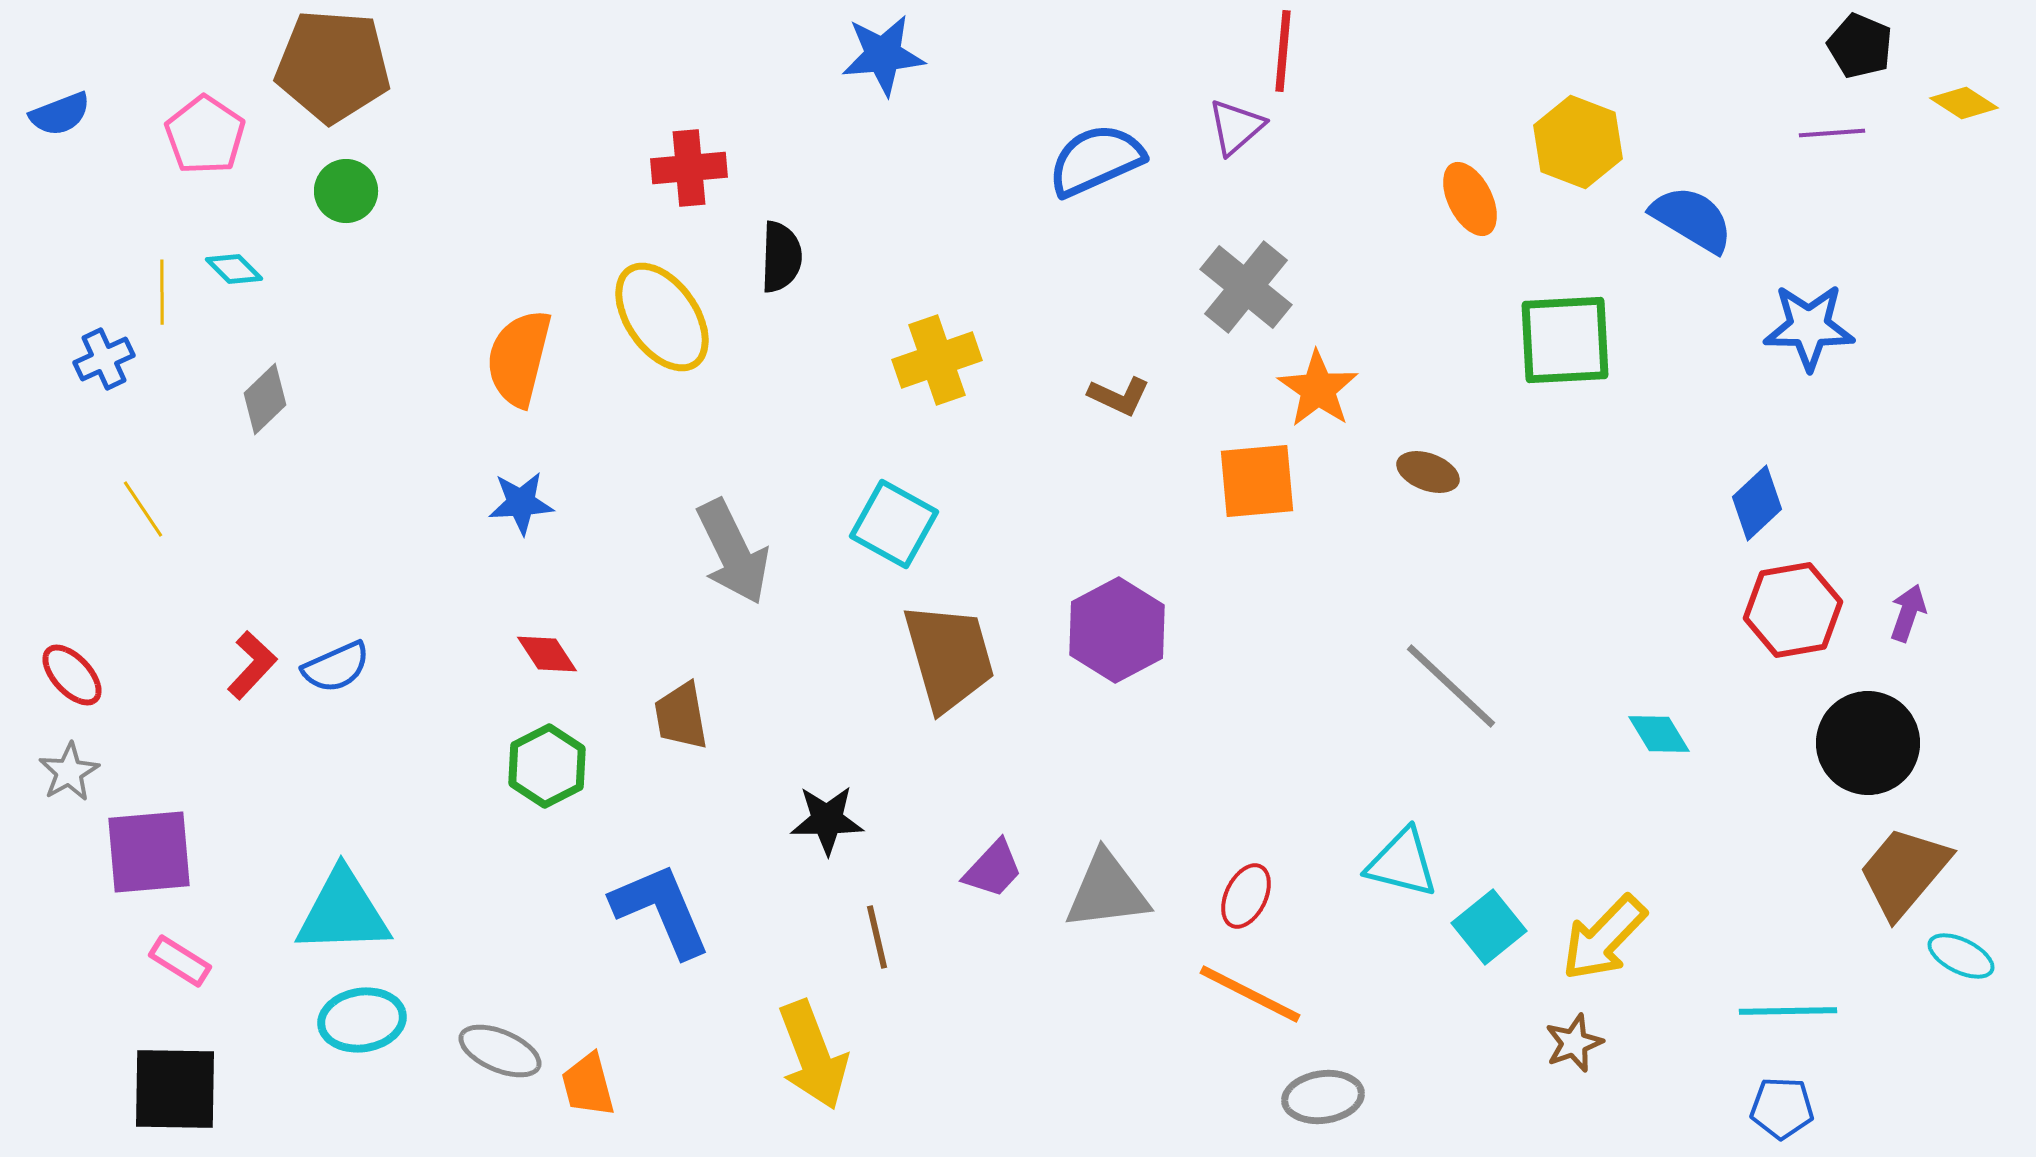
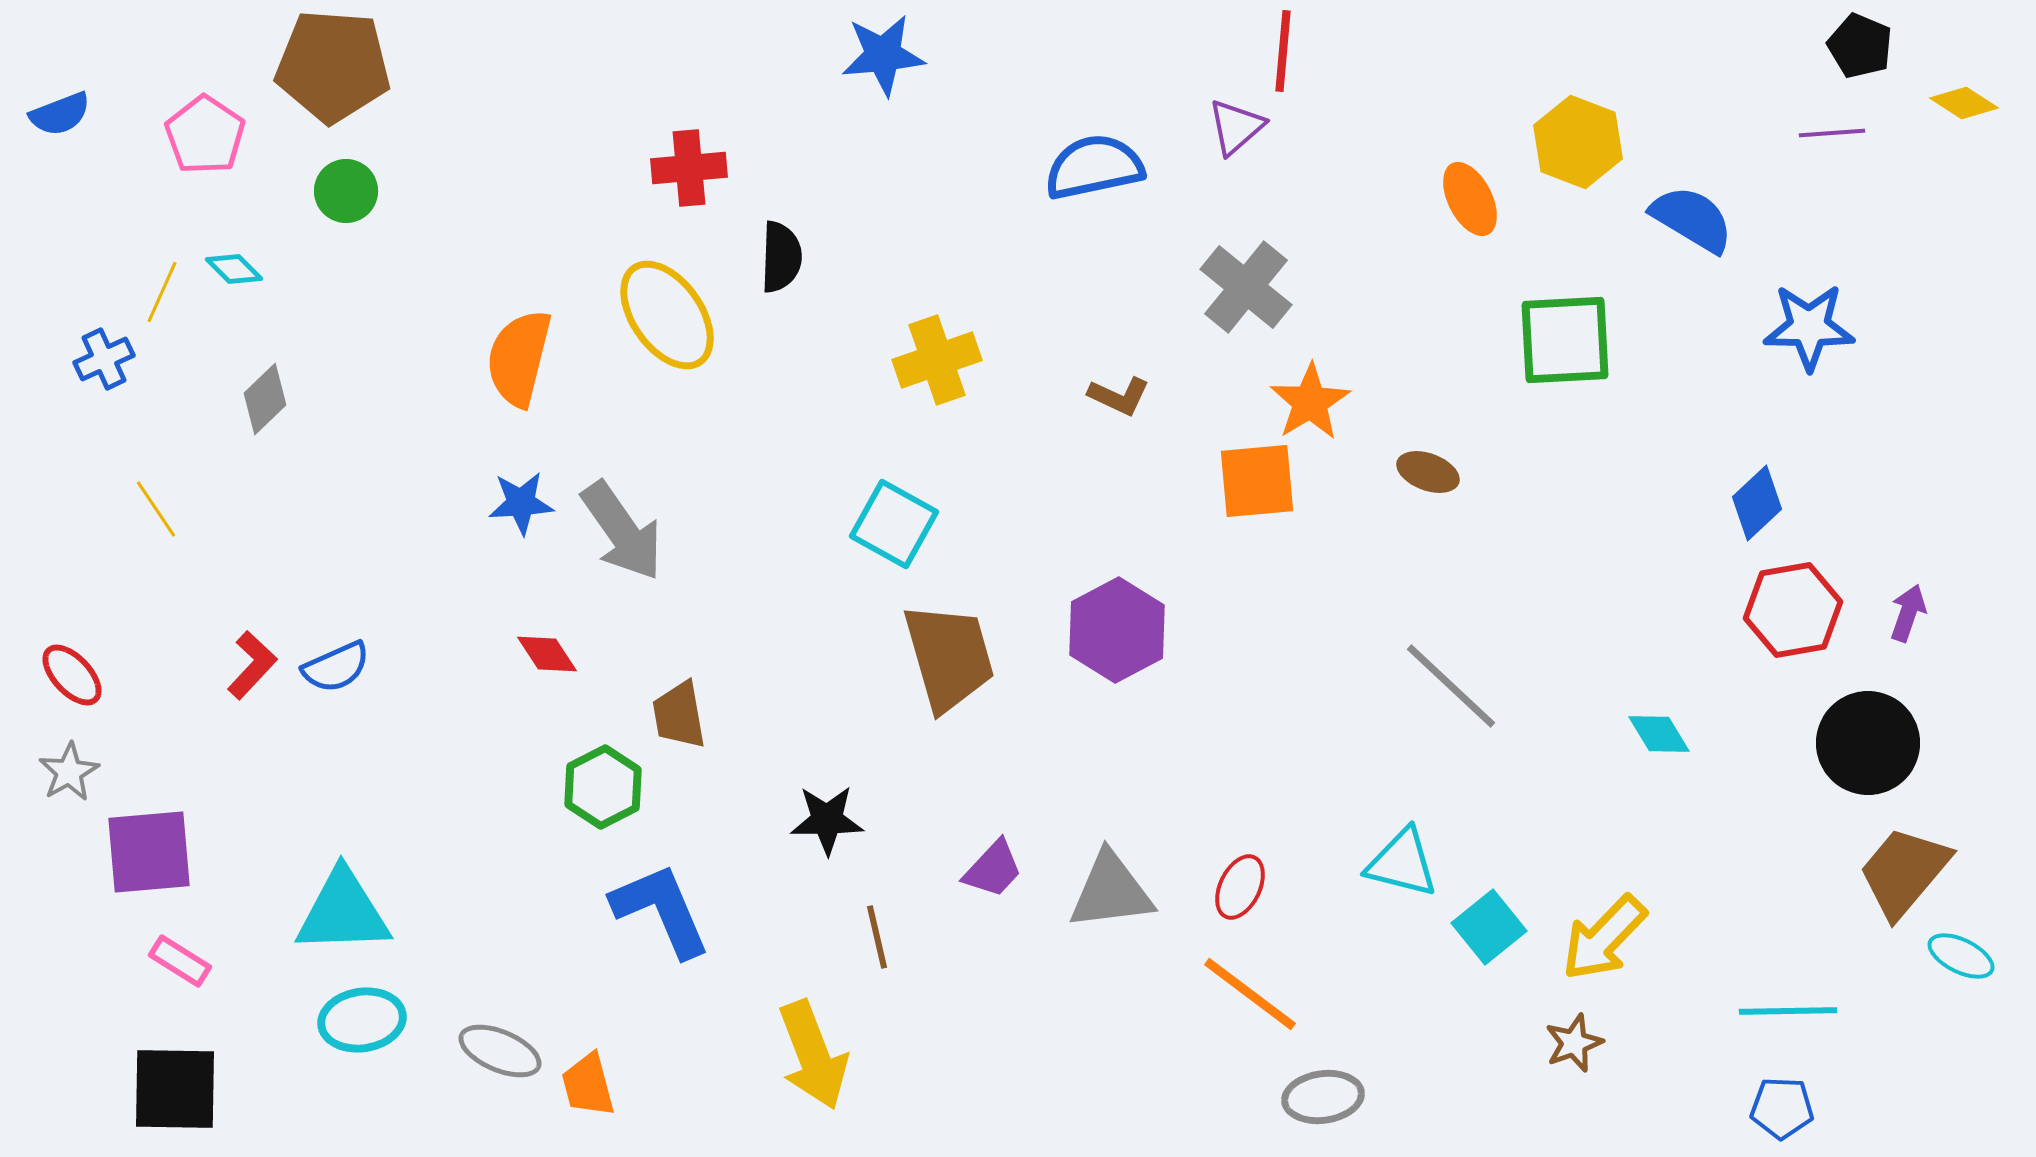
blue semicircle at (1096, 160): moved 2 px left, 7 px down; rotated 12 degrees clockwise
yellow line at (162, 292): rotated 24 degrees clockwise
yellow ellipse at (662, 317): moved 5 px right, 2 px up
orange star at (1318, 389): moved 8 px left, 13 px down; rotated 6 degrees clockwise
yellow line at (143, 509): moved 13 px right
gray arrow at (733, 552): moved 111 px left, 21 px up; rotated 9 degrees counterclockwise
brown trapezoid at (681, 716): moved 2 px left, 1 px up
green hexagon at (547, 766): moved 56 px right, 21 px down
gray triangle at (1107, 891): moved 4 px right
red ellipse at (1246, 896): moved 6 px left, 9 px up
orange line at (1250, 994): rotated 10 degrees clockwise
